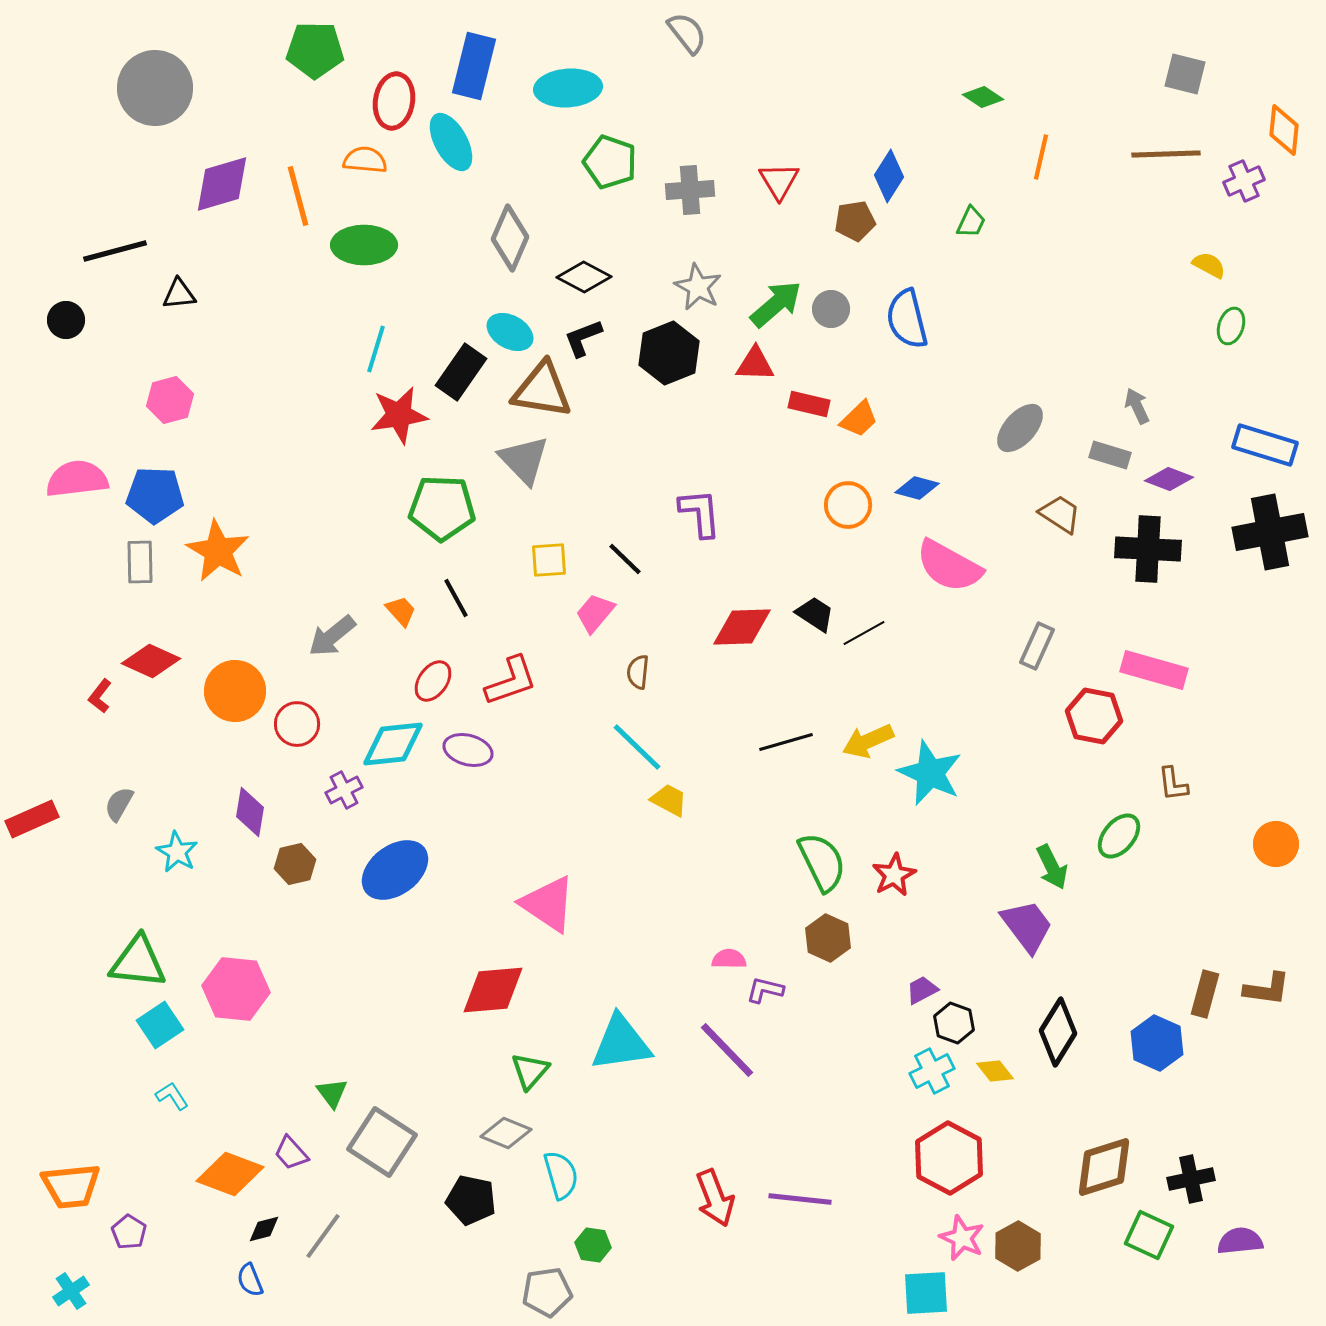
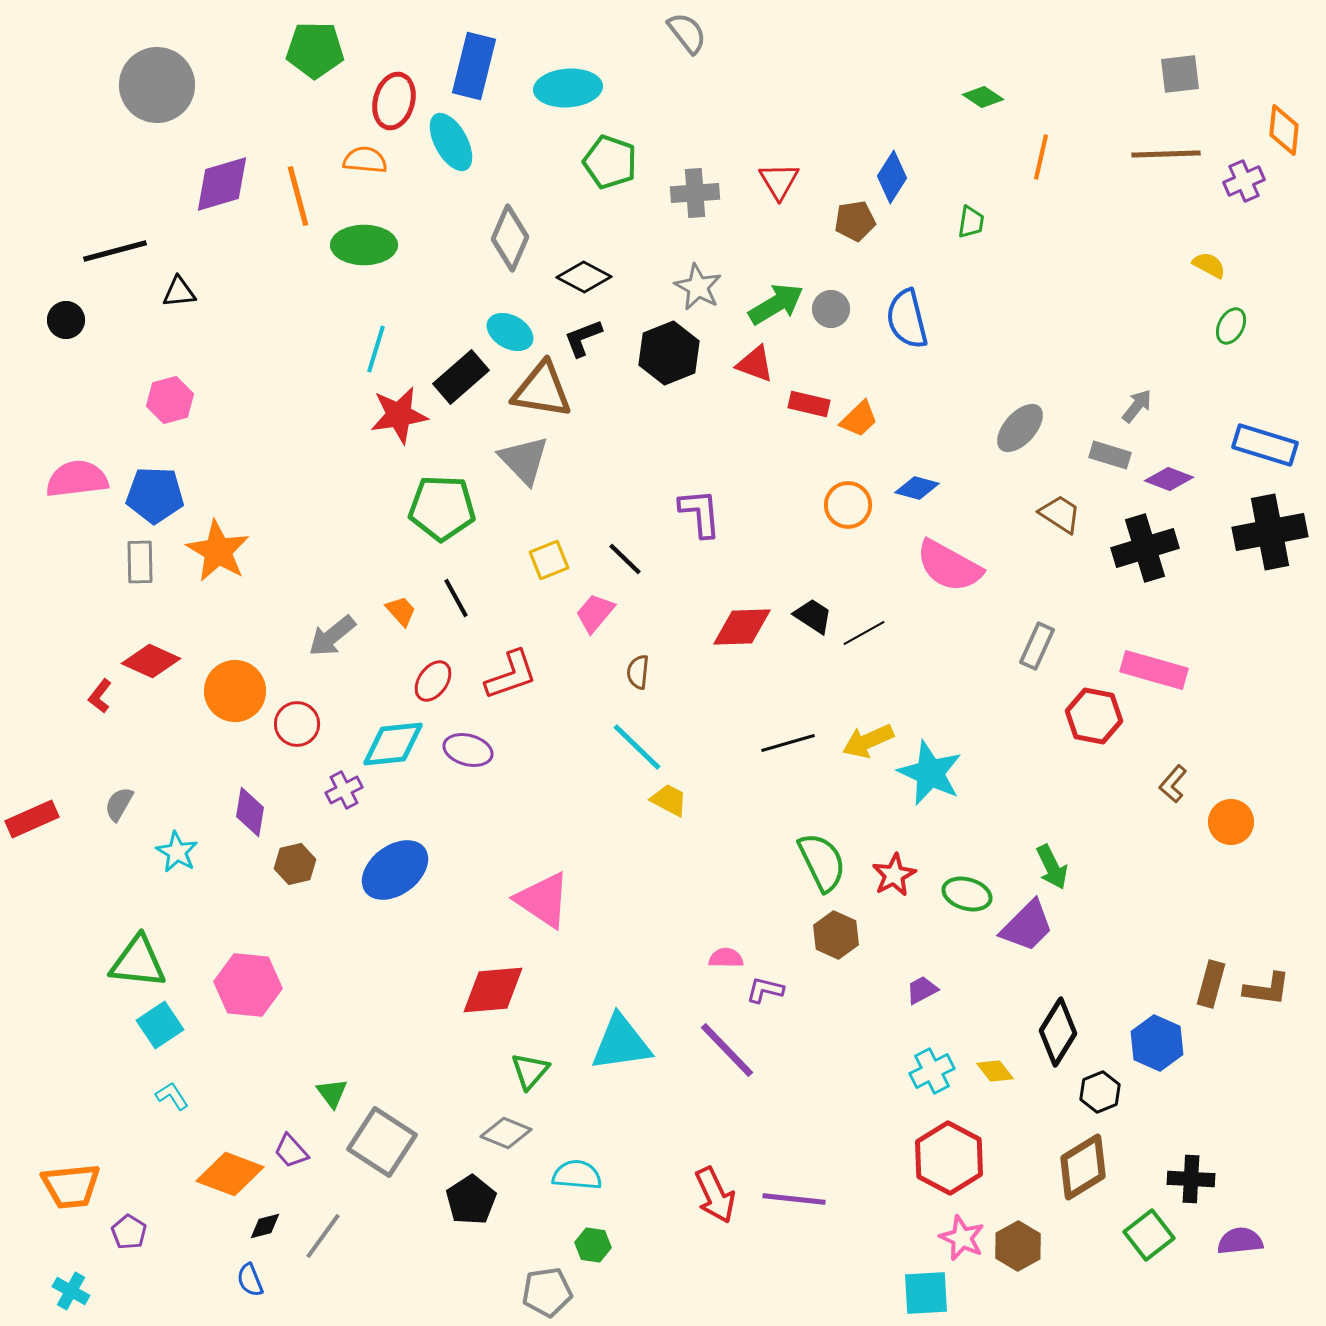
gray square at (1185, 74): moved 5 px left; rotated 21 degrees counterclockwise
gray circle at (155, 88): moved 2 px right, 3 px up
red ellipse at (394, 101): rotated 6 degrees clockwise
blue diamond at (889, 176): moved 3 px right, 1 px down
gray cross at (690, 190): moved 5 px right, 3 px down
green trapezoid at (971, 222): rotated 16 degrees counterclockwise
black triangle at (179, 294): moved 2 px up
green arrow at (776, 304): rotated 10 degrees clockwise
green ellipse at (1231, 326): rotated 9 degrees clockwise
red triangle at (755, 364): rotated 18 degrees clockwise
black rectangle at (461, 372): moved 5 px down; rotated 14 degrees clockwise
gray arrow at (1137, 406): rotated 63 degrees clockwise
black cross at (1148, 549): moved 3 px left, 1 px up; rotated 20 degrees counterclockwise
yellow square at (549, 560): rotated 18 degrees counterclockwise
black trapezoid at (815, 614): moved 2 px left, 2 px down
red L-shape at (511, 681): moved 6 px up
black line at (786, 742): moved 2 px right, 1 px down
brown L-shape at (1173, 784): rotated 48 degrees clockwise
green ellipse at (1119, 836): moved 152 px left, 58 px down; rotated 66 degrees clockwise
orange circle at (1276, 844): moved 45 px left, 22 px up
pink triangle at (548, 904): moved 5 px left, 4 px up
purple trapezoid at (1027, 926): rotated 82 degrees clockwise
brown hexagon at (828, 938): moved 8 px right, 3 px up
pink semicircle at (729, 959): moved 3 px left, 1 px up
pink hexagon at (236, 989): moved 12 px right, 4 px up
brown rectangle at (1205, 994): moved 6 px right, 10 px up
black hexagon at (954, 1023): moved 146 px right, 69 px down; rotated 18 degrees clockwise
purple trapezoid at (291, 1153): moved 2 px up
brown diamond at (1104, 1167): moved 21 px left; rotated 14 degrees counterclockwise
cyan semicircle at (561, 1175): moved 16 px right; rotated 69 degrees counterclockwise
black cross at (1191, 1179): rotated 15 degrees clockwise
red arrow at (715, 1198): moved 3 px up; rotated 4 degrees counterclockwise
purple line at (800, 1199): moved 6 px left
black pentagon at (471, 1200): rotated 27 degrees clockwise
black diamond at (264, 1229): moved 1 px right, 3 px up
green square at (1149, 1235): rotated 27 degrees clockwise
cyan cross at (71, 1291): rotated 27 degrees counterclockwise
